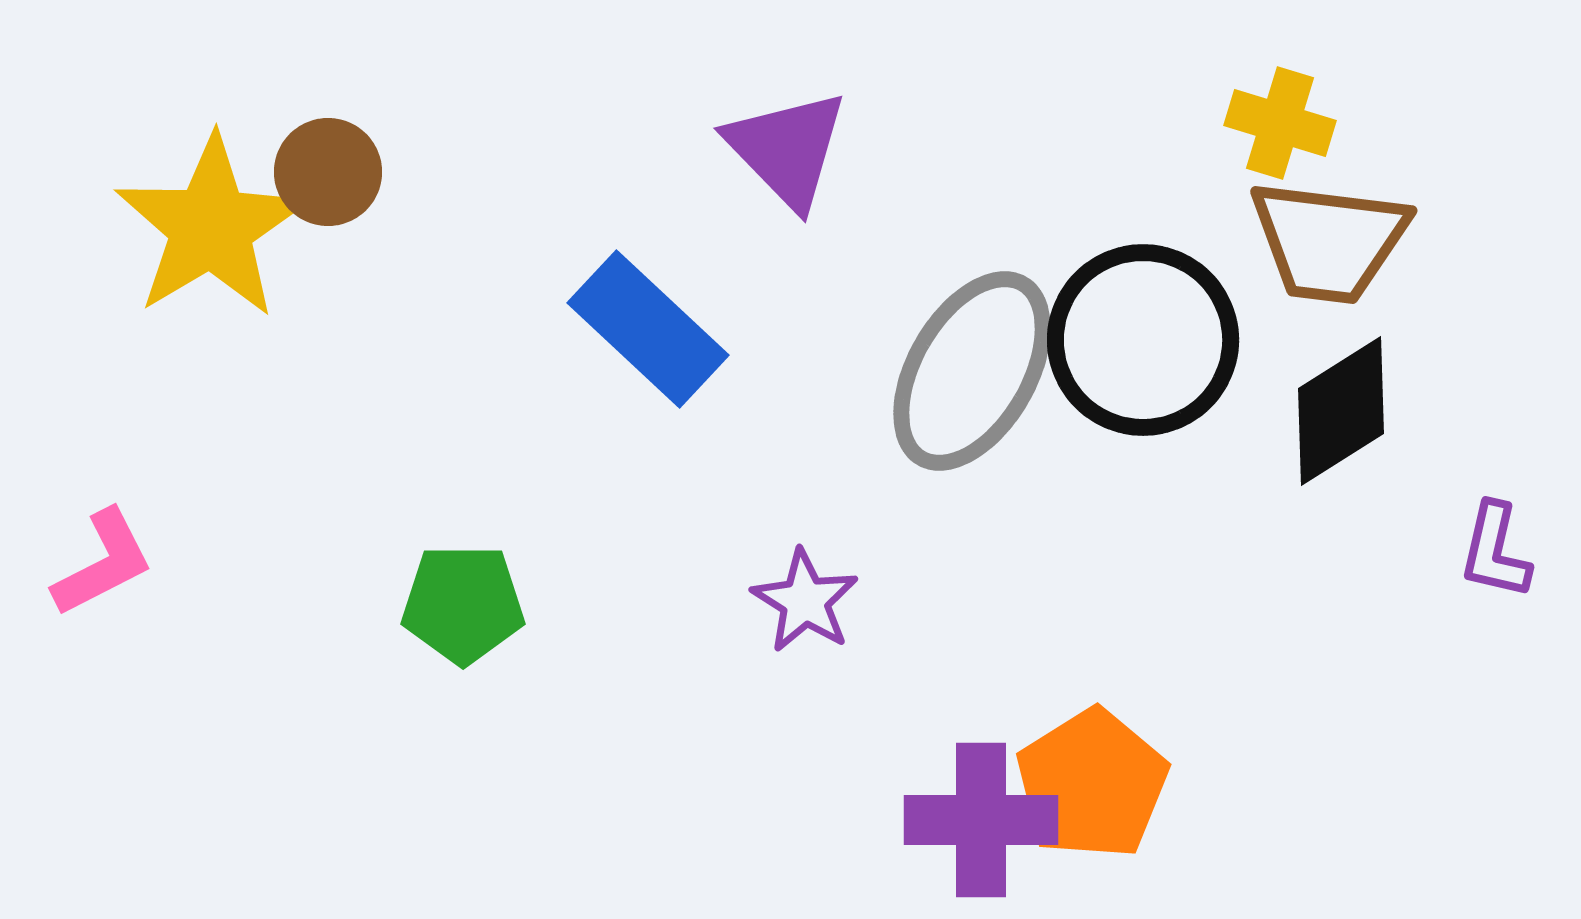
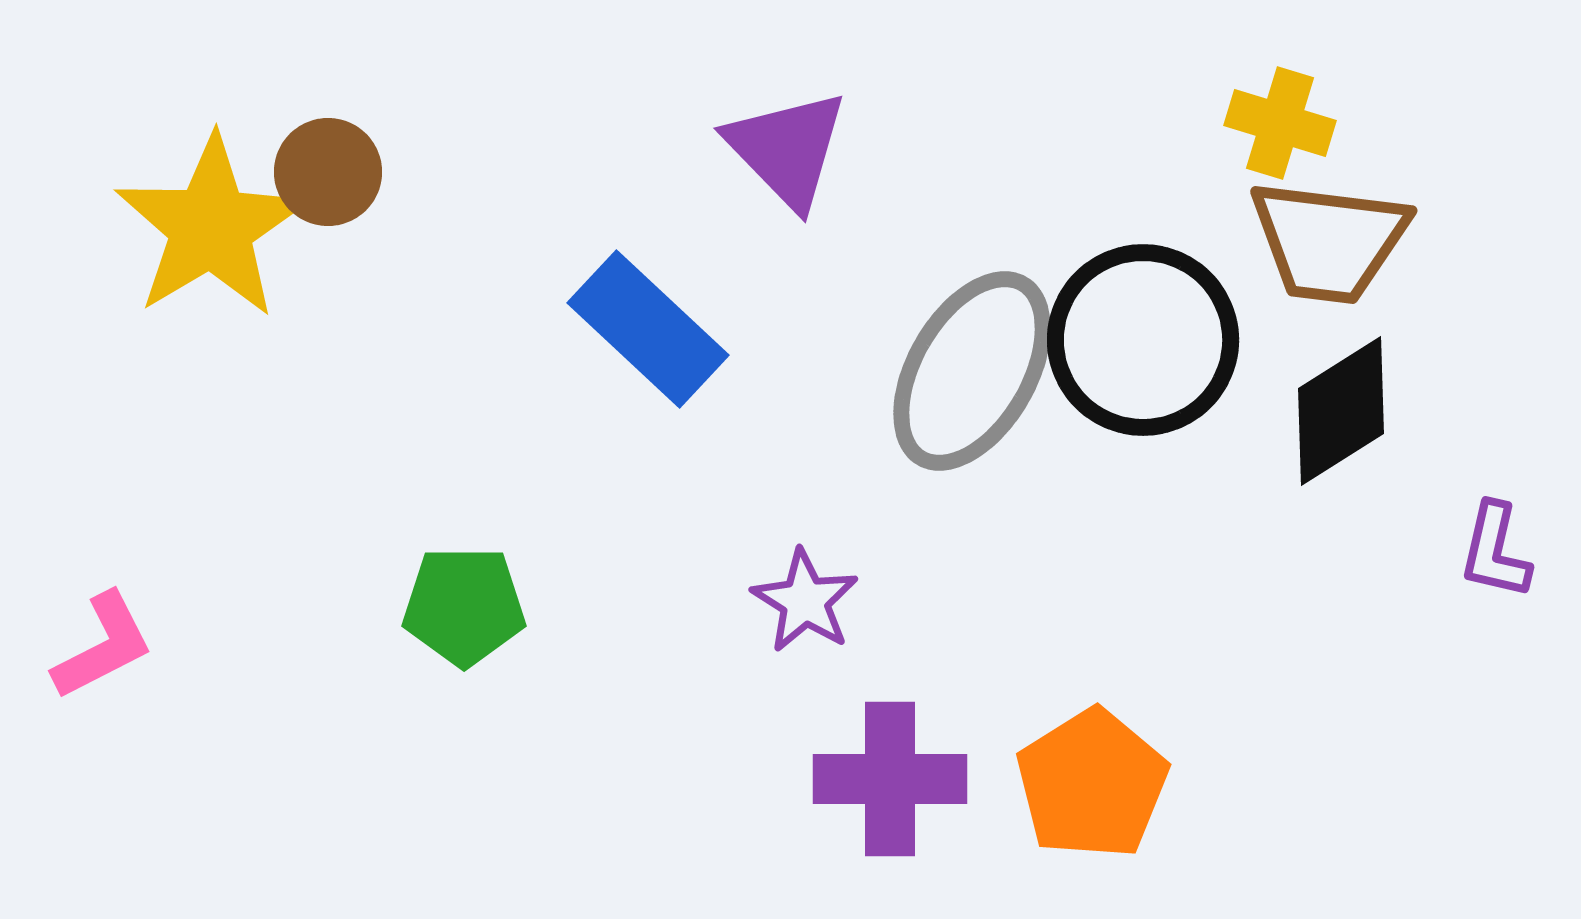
pink L-shape: moved 83 px down
green pentagon: moved 1 px right, 2 px down
purple cross: moved 91 px left, 41 px up
